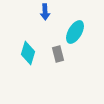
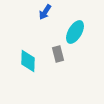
blue arrow: rotated 35 degrees clockwise
cyan diamond: moved 8 px down; rotated 15 degrees counterclockwise
